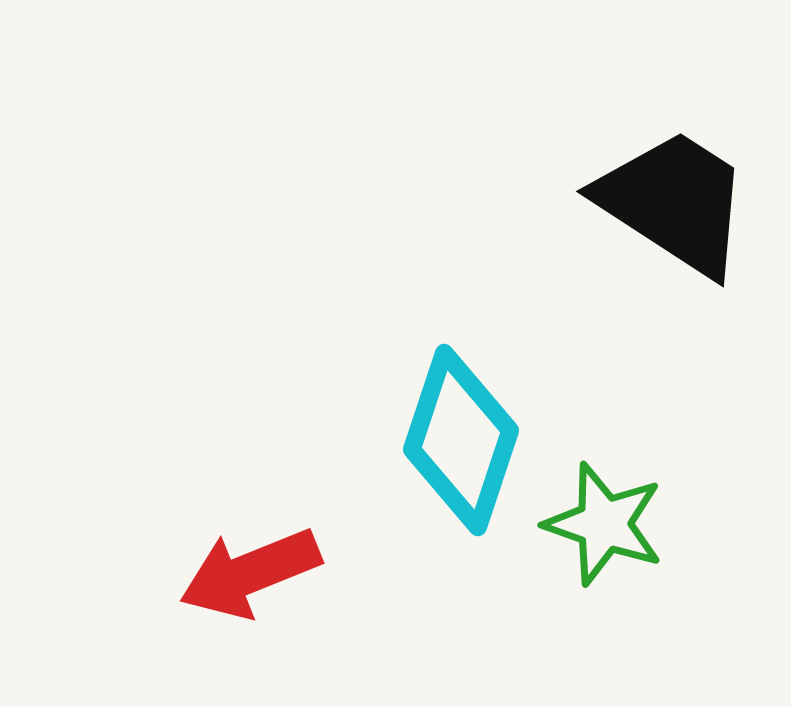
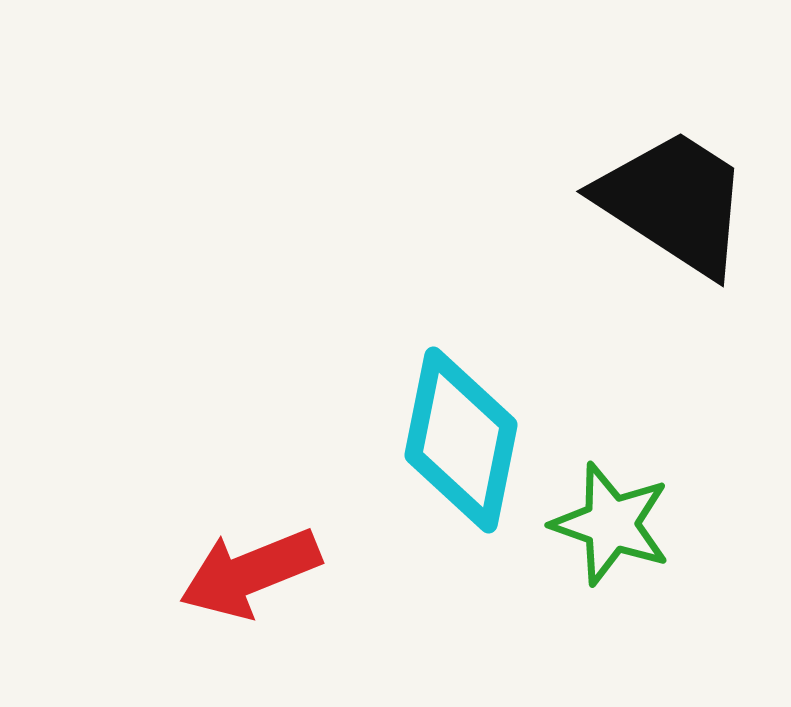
cyan diamond: rotated 7 degrees counterclockwise
green star: moved 7 px right
